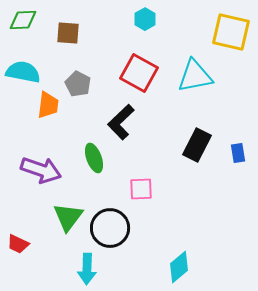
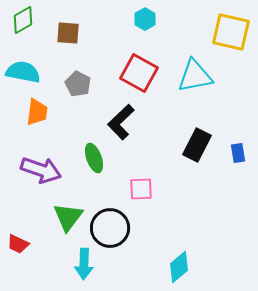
green diamond: rotated 28 degrees counterclockwise
orange trapezoid: moved 11 px left, 7 px down
cyan arrow: moved 3 px left, 5 px up
